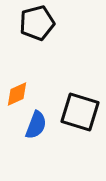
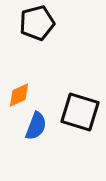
orange diamond: moved 2 px right, 1 px down
blue semicircle: moved 1 px down
